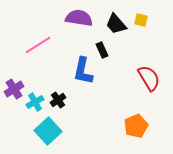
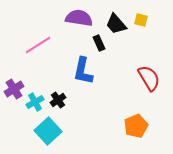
black rectangle: moved 3 px left, 7 px up
